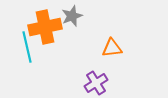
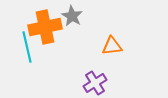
gray star: rotated 20 degrees counterclockwise
orange triangle: moved 2 px up
purple cross: moved 1 px left
